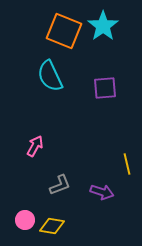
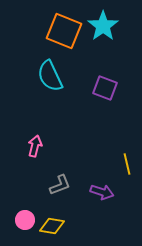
purple square: rotated 25 degrees clockwise
pink arrow: rotated 15 degrees counterclockwise
